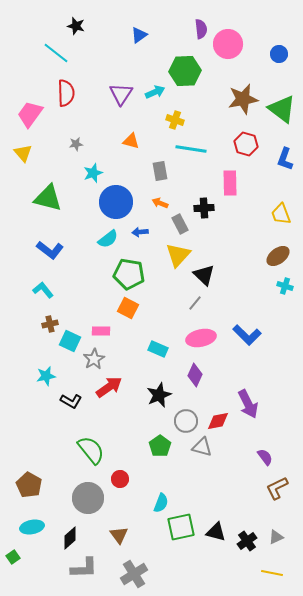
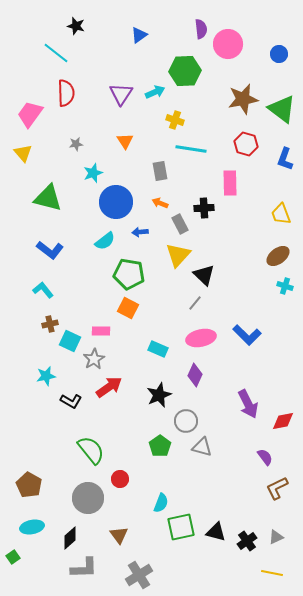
orange triangle at (131, 141): moved 6 px left; rotated 42 degrees clockwise
cyan semicircle at (108, 239): moved 3 px left, 2 px down
red diamond at (218, 421): moved 65 px right
gray cross at (134, 574): moved 5 px right, 1 px down
